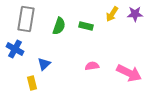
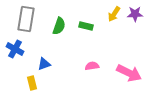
yellow arrow: moved 2 px right
blue triangle: rotated 24 degrees clockwise
